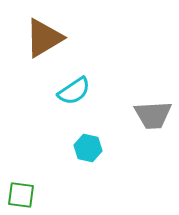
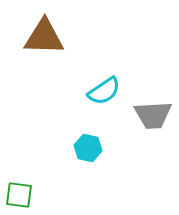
brown triangle: moved 1 px up; rotated 33 degrees clockwise
cyan semicircle: moved 30 px right
green square: moved 2 px left
